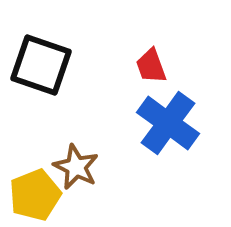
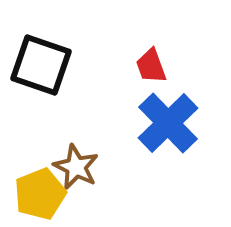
blue cross: rotated 10 degrees clockwise
yellow pentagon: moved 5 px right, 1 px up
